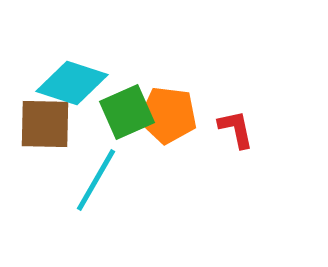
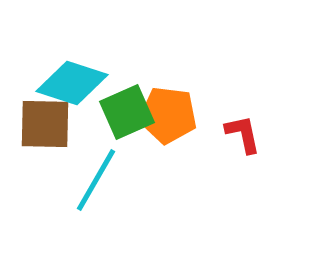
red L-shape: moved 7 px right, 5 px down
